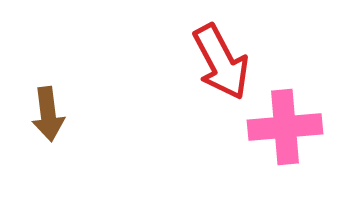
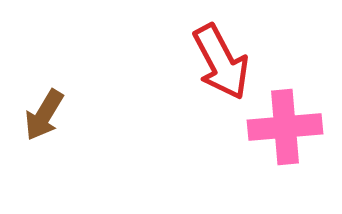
brown arrow: moved 4 px left, 1 px down; rotated 38 degrees clockwise
